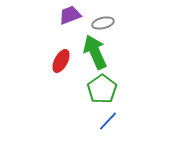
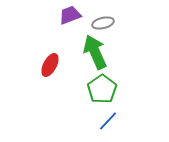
red ellipse: moved 11 px left, 4 px down
